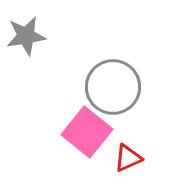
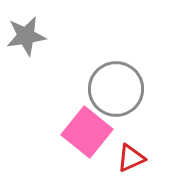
gray circle: moved 3 px right, 2 px down
red triangle: moved 3 px right
